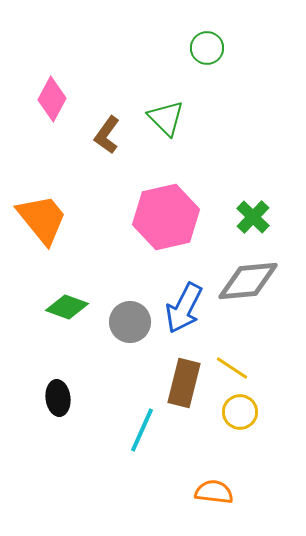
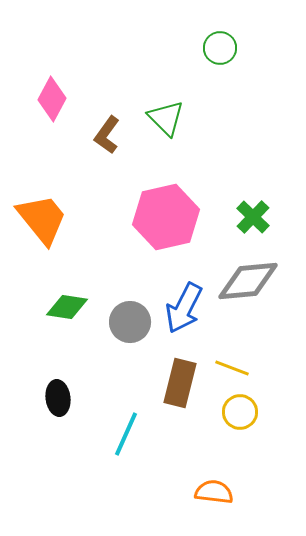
green circle: moved 13 px right
green diamond: rotated 12 degrees counterclockwise
yellow line: rotated 12 degrees counterclockwise
brown rectangle: moved 4 px left
cyan line: moved 16 px left, 4 px down
